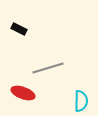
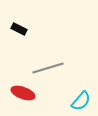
cyan semicircle: rotated 40 degrees clockwise
